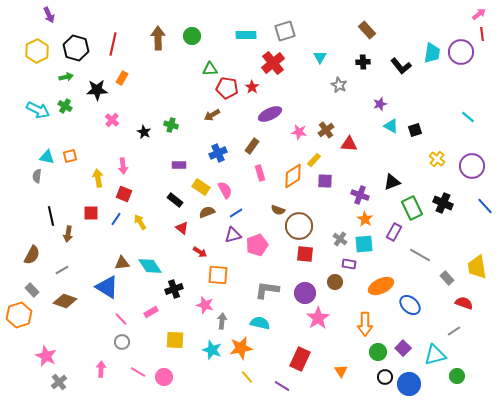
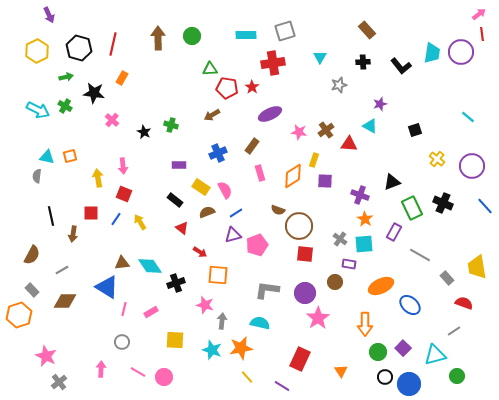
black hexagon at (76, 48): moved 3 px right
red cross at (273, 63): rotated 30 degrees clockwise
gray star at (339, 85): rotated 28 degrees clockwise
black star at (97, 90): moved 3 px left, 3 px down; rotated 10 degrees clockwise
cyan triangle at (391, 126): moved 21 px left
yellow rectangle at (314, 160): rotated 24 degrees counterclockwise
brown arrow at (68, 234): moved 5 px right
black cross at (174, 289): moved 2 px right, 6 px up
brown diamond at (65, 301): rotated 20 degrees counterclockwise
pink line at (121, 319): moved 3 px right, 10 px up; rotated 56 degrees clockwise
